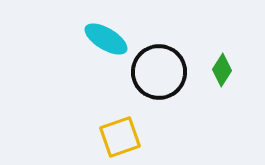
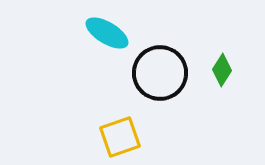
cyan ellipse: moved 1 px right, 6 px up
black circle: moved 1 px right, 1 px down
